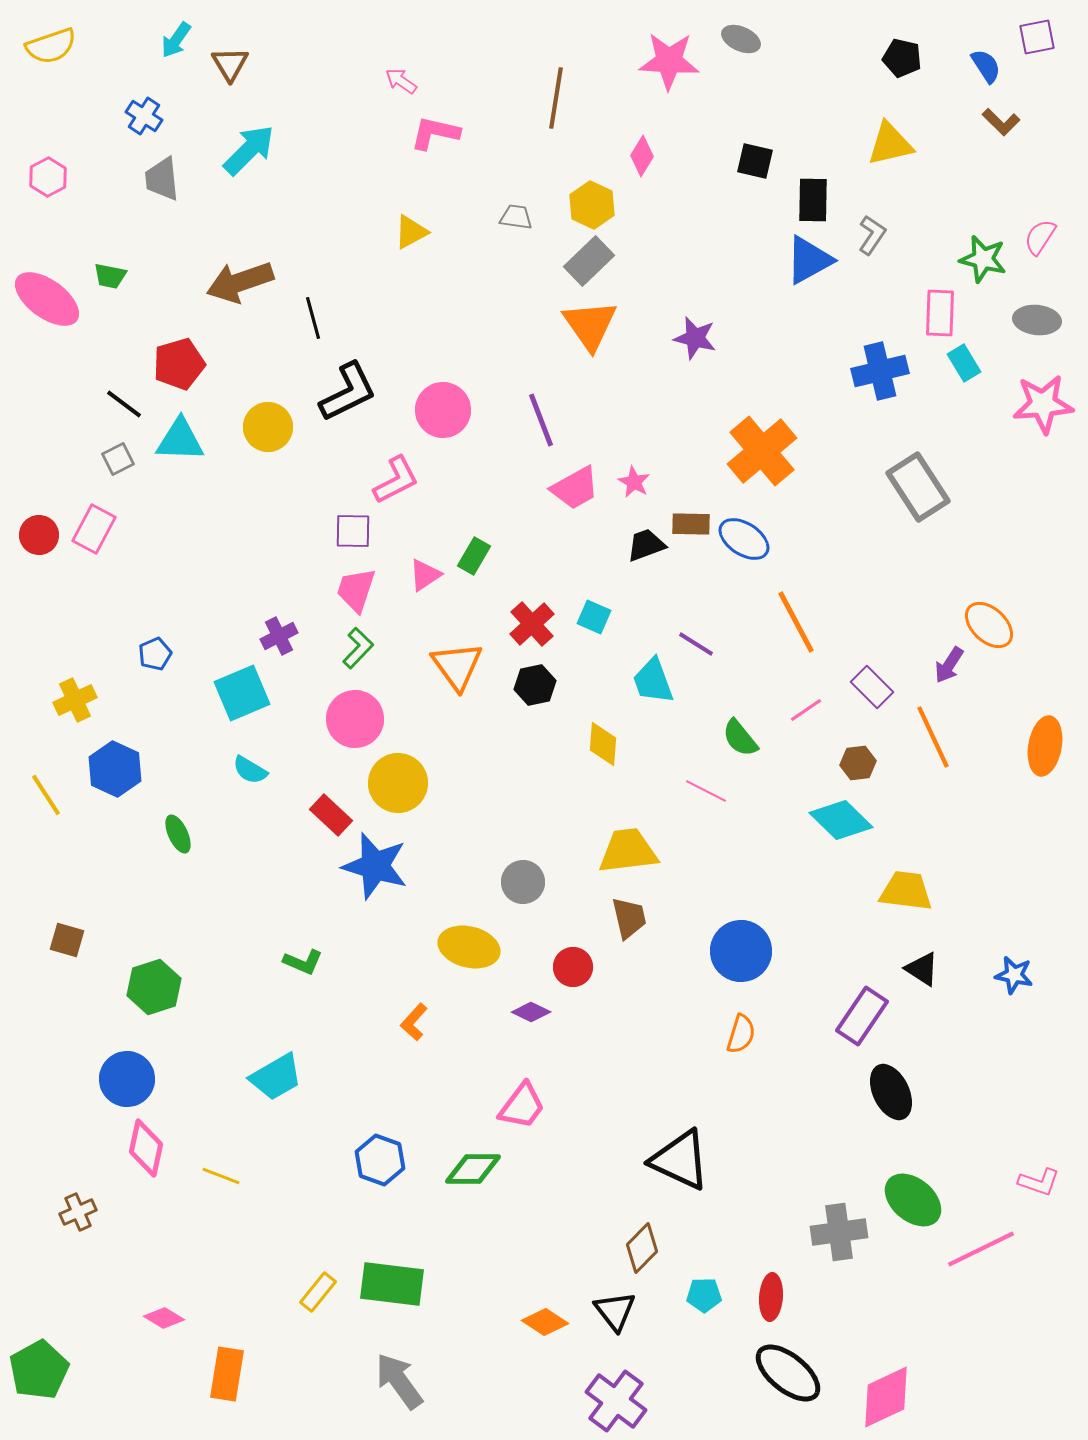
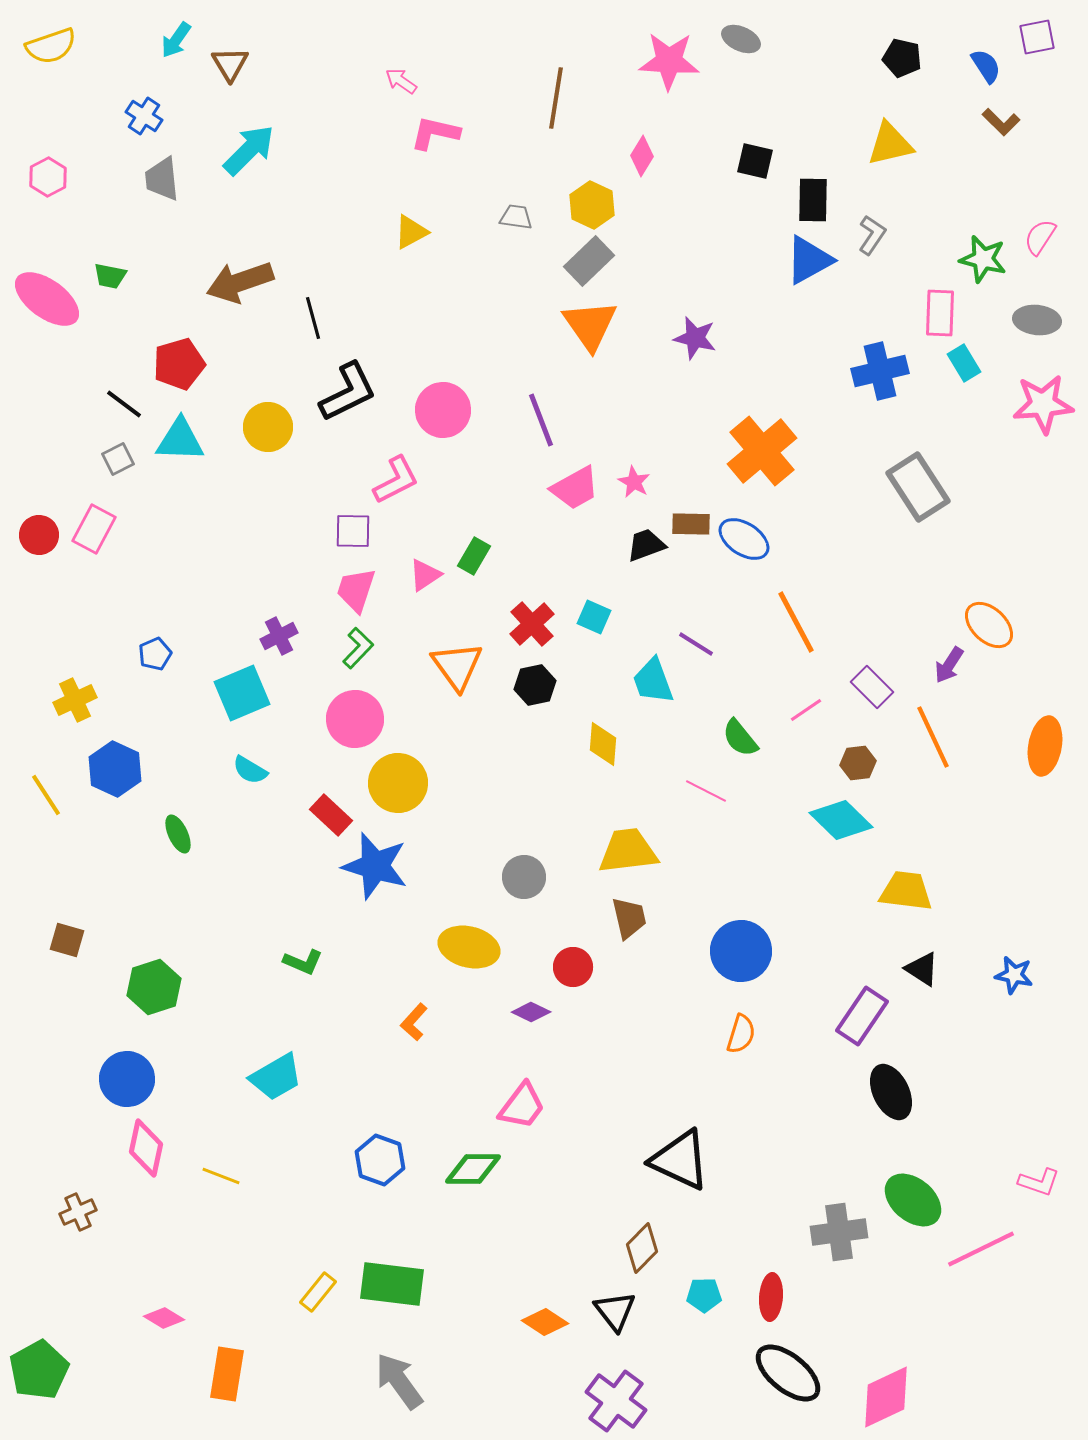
gray circle at (523, 882): moved 1 px right, 5 px up
